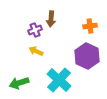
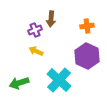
orange cross: moved 3 px left
